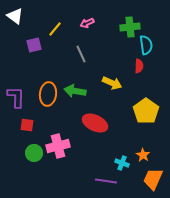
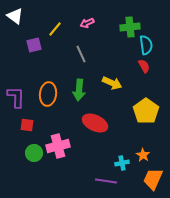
red semicircle: moved 5 px right; rotated 32 degrees counterclockwise
green arrow: moved 4 px right, 1 px up; rotated 95 degrees counterclockwise
cyan cross: rotated 32 degrees counterclockwise
